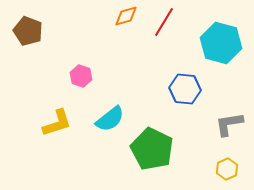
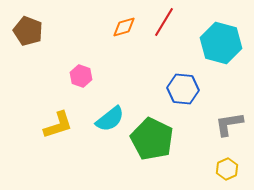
orange diamond: moved 2 px left, 11 px down
blue hexagon: moved 2 px left
yellow L-shape: moved 1 px right, 2 px down
green pentagon: moved 10 px up
